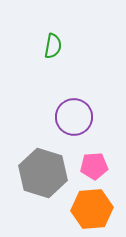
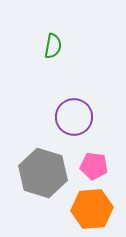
pink pentagon: rotated 12 degrees clockwise
